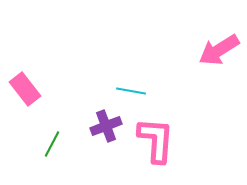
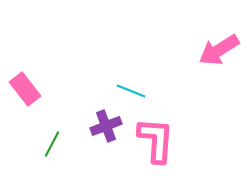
cyan line: rotated 12 degrees clockwise
